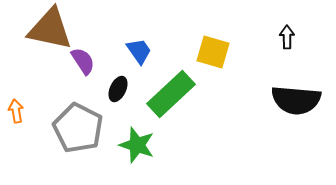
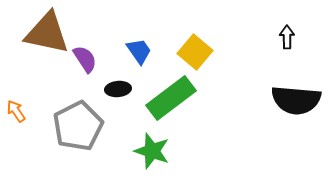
brown triangle: moved 3 px left, 4 px down
yellow square: moved 18 px left; rotated 24 degrees clockwise
purple semicircle: moved 2 px right, 2 px up
black ellipse: rotated 60 degrees clockwise
green rectangle: moved 4 px down; rotated 6 degrees clockwise
orange arrow: rotated 25 degrees counterclockwise
gray pentagon: moved 2 px up; rotated 18 degrees clockwise
green star: moved 15 px right, 6 px down
